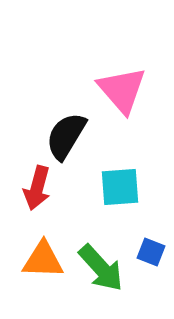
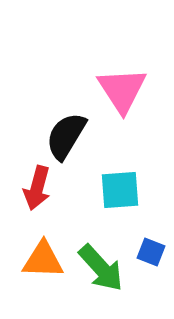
pink triangle: rotated 8 degrees clockwise
cyan square: moved 3 px down
